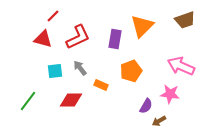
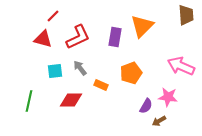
brown trapezoid: moved 1 px right, 5 px up; rotated 75 degrees counterclockwise
purple rectangle: moved 2 px up
orange pentagon: moved 2 px down
pink star: moved 2 px left, 3 px down
green line: moved 1 px right; rotated 25 degrees counterclockwise
